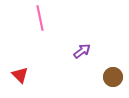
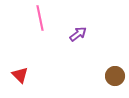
purple arrow: moved 4 px left, 17 px up
brown circle: moved 2 px right, 1 px up
